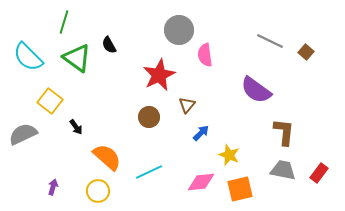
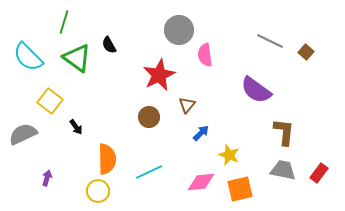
orange semicircle: moved 2 px down; rotated 48 degrees clockwise
purple arrow: moved 6 px left, 9 px up
